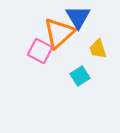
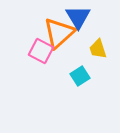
pink square: moved 1 px right
